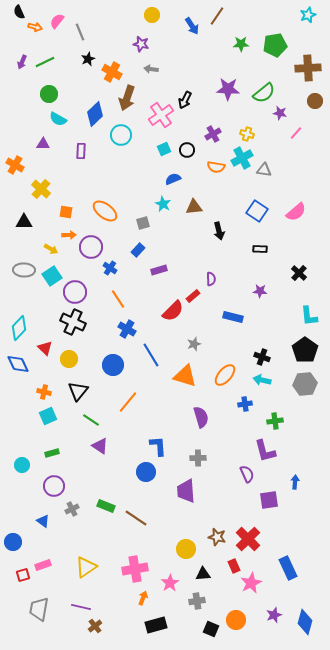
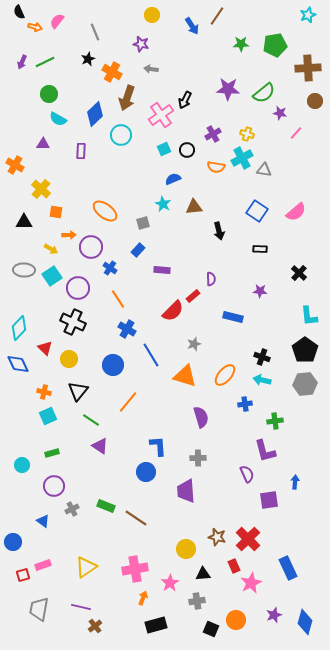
gray line at (80, 32): moved 15 px right
orange square at (66, 212): moved 10 px left
purple rectangle at (159, 270): moved 3 px right; rotated 21 degrees clockwise
purple circle at (75, 292): moved 3 px right, 4 px up
